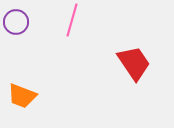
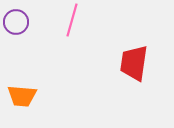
red trapezoid: rotated 138 degrees counterclockwise
orange trapezoid: rotated 16 degrees counterclockwise
